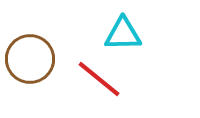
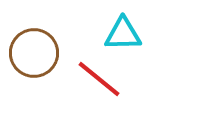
brown circle: moved 4 px right, 6 px up
